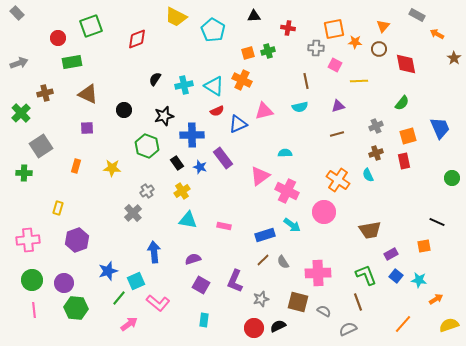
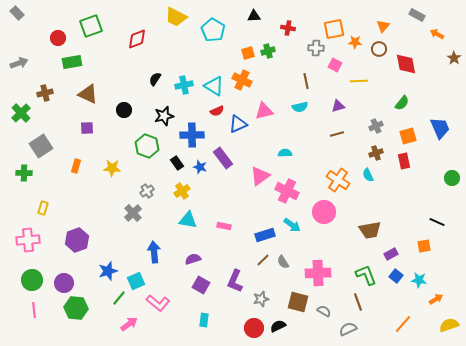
yellow rectangle at (58, 208): moved 15 px left
